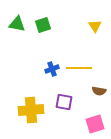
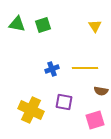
yellow line: moved 6 px right
brown semicircle: moved 2 px right
yellow cross: rotated 30 degrees clockwise
pink square: moved 4 px up
